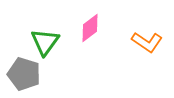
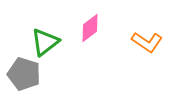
green triangle: rotated 16 degrees clockwise
